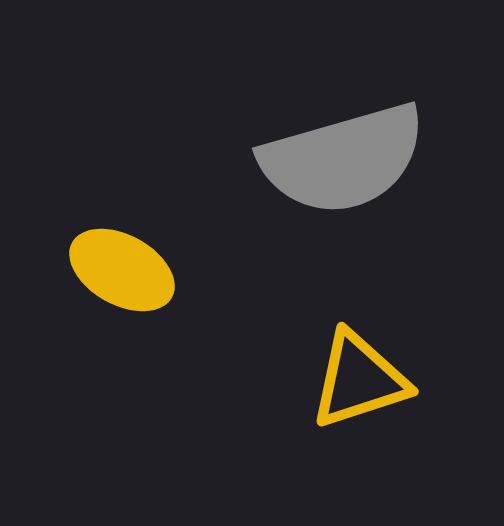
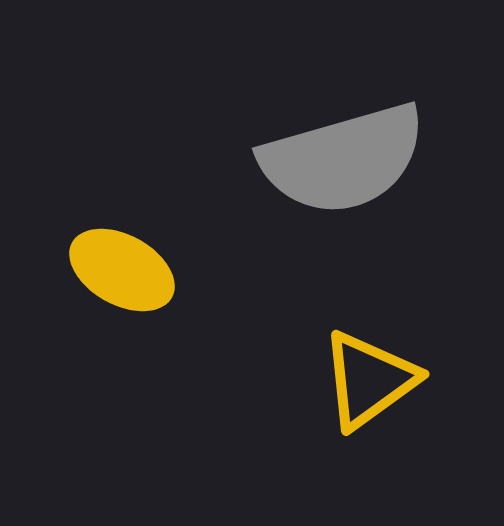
yellow triangle: moved 10 px right; rotated 18 degrees counterclockwise
